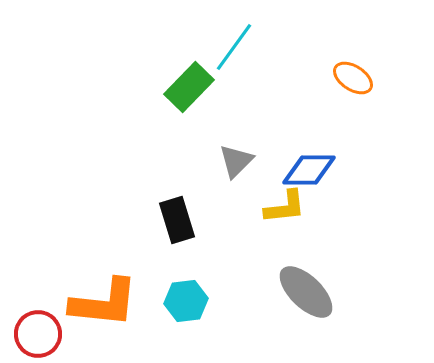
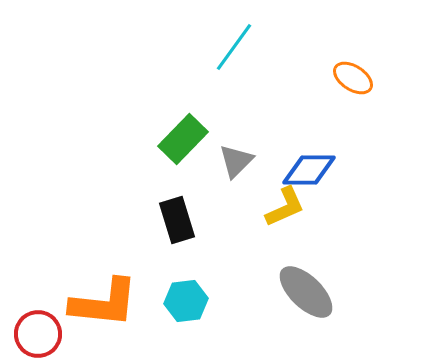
green rectangle: moved 6 px left, 52 px down
yellow L-shape: rotated 18 degrees counterclockwise
